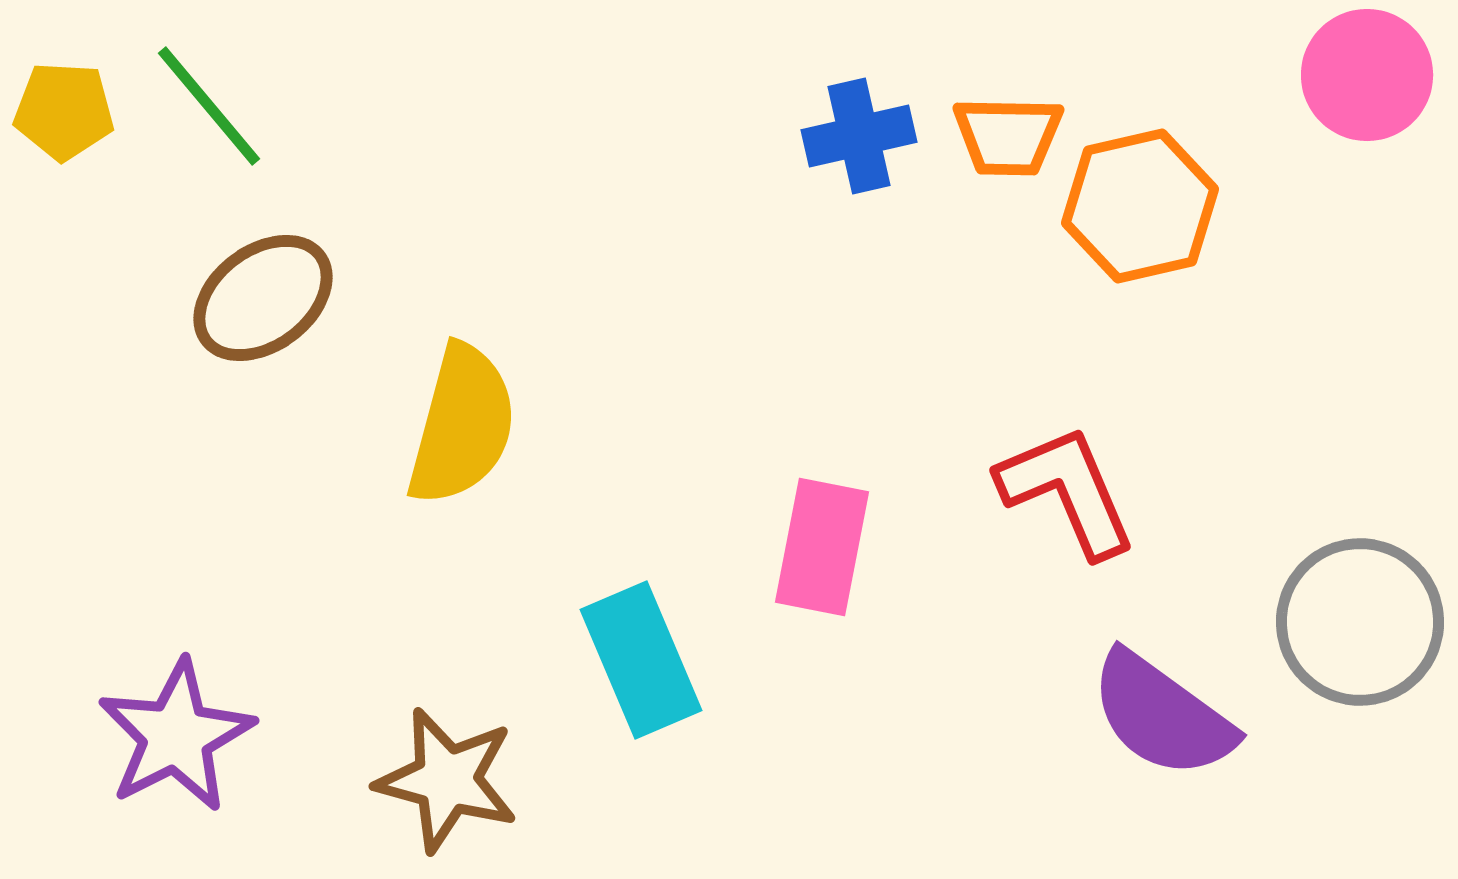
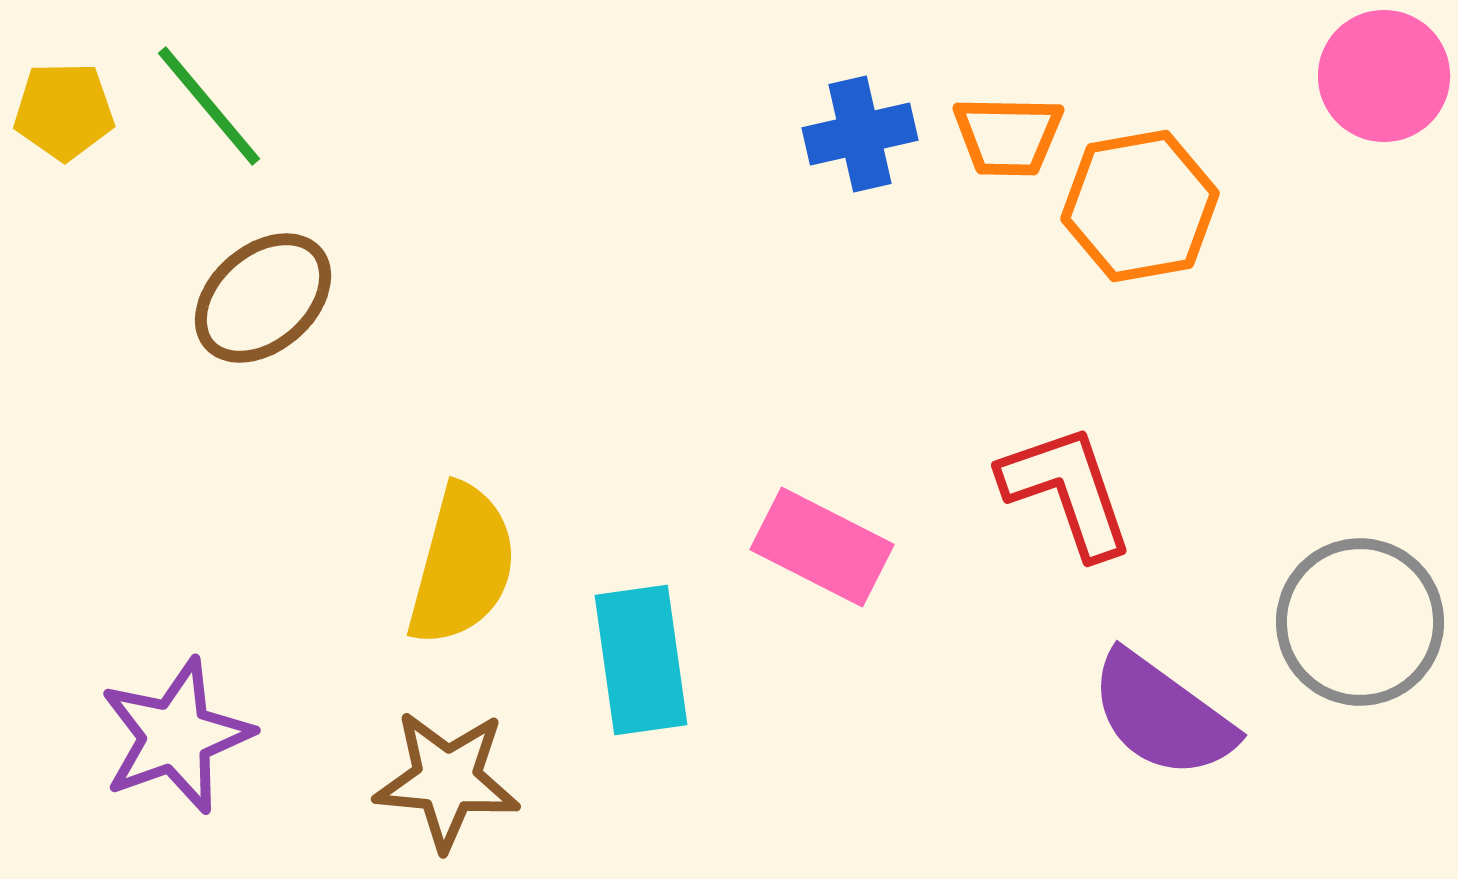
pink circle: moved 17 px right, 1 px down
yellow pentagon: rotated 4 degrees counterclockwise
blue cross: moved 1 px right, 2 px up
orange hexagon: rotated 3 degrees clockwise
brown ellipse: rotated 4 degrees counterclockwise
yellow semicircle: moved 140 px down
red L-shape: rotated 4 degrees clockwise
pink rectangle: rotated 74 degrees counterclockwise
cyan rectangle: rotated 15 degrees clockwise
purple star: rotated 7 degrees clockwise
brown star: rotated 10 degrees counterclockwise
